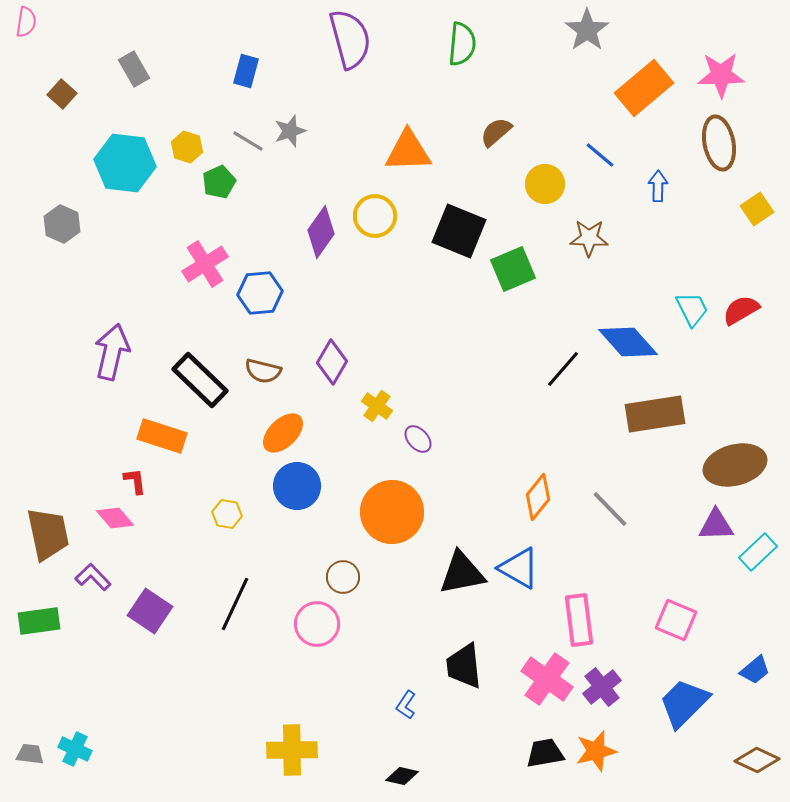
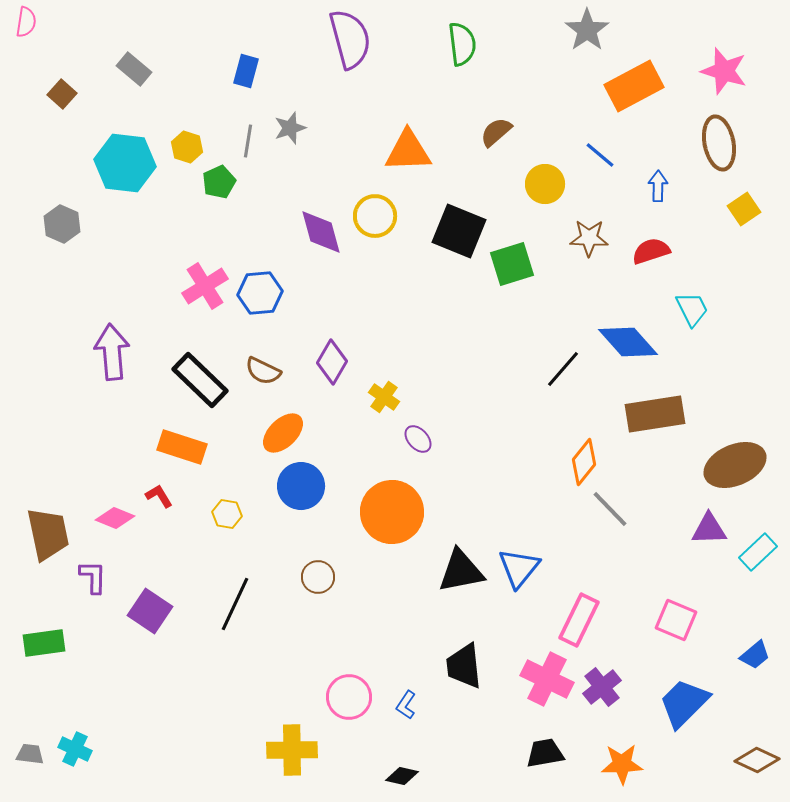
green semicircle at (462, 44): rotated 12 degrees counterclockwise
gray rectangle at (134, 69): rotated 20 degrees counterclockwise
pink star at (721, 75): moved 3 px right, 4 px up; rotated 18 degrees clockwise
orange rectangle at (644, 88): moved 10 px left, 2 px up; rotated 12 degrees clockwise
gray star at (290, 131): moved 3 px up
gray line at (248, 141): rotated 68 degrees clockwise
yellow square at (757, 209): moved 13 px left
purple diamond at (321, 232): rotated 51 degrees counterclockwise
pink cross at (205, 264): moved 22 px down
green square at (513, 269): moved 1 px left, 5 px up; rotated 6 degrees clockwise
red semicircle at (741, 310): moved 90 px left, 59 px up; rotated 12 degrees clockwise
purple arrow at (112, 352): rotated 18 degrees counterclockwise
brown semicircle at (263, 371): rotated 12 degrees clockwise
yellow cross at (377, 406): moved 7 px right, 9 px up
orange rectangle at (162, 436): moved 20 px right, 11 px down
brown ellipse at (735, 465): rotated 8 degrees counterclockwise
red L-shape at (135, 481): moved 24 px right, 15 px down; rotated 24 degrees counterclockwise
blue circle at (297, 486): moved 4 px right
orange diamond at (538, 497): moved 46 px right, 35 px up
pink diamond at (115, 518): rotated 27 degrees counterclockwise
purple triangle at (716, 525): moved 7 px left, 4 px down
blue triangle at (519, 568): rotated 39 degrees clockwise
black triangle at (462, 573): moved 1 px left, 2 px up
purple L-shape at (93, 577): rotated 45 degrees clockwise
brown circle at (343, 577): moved 25 px left
pink rectangle at (579, 620): rotated 33 degrees clockwise
green rectangle at (39, 621): moved 5 px right, 22 px down
pink circle at (317, 624): moved 32 px right, 73 px down
blue trapezoid at (755, 670): moved 15 px up
pink cross at (547, 679): rotated 9 degrees counterclockwise
orange star at (596, 751): moved 26 px right, 13 px down; rotated 12 degrees clockwise
